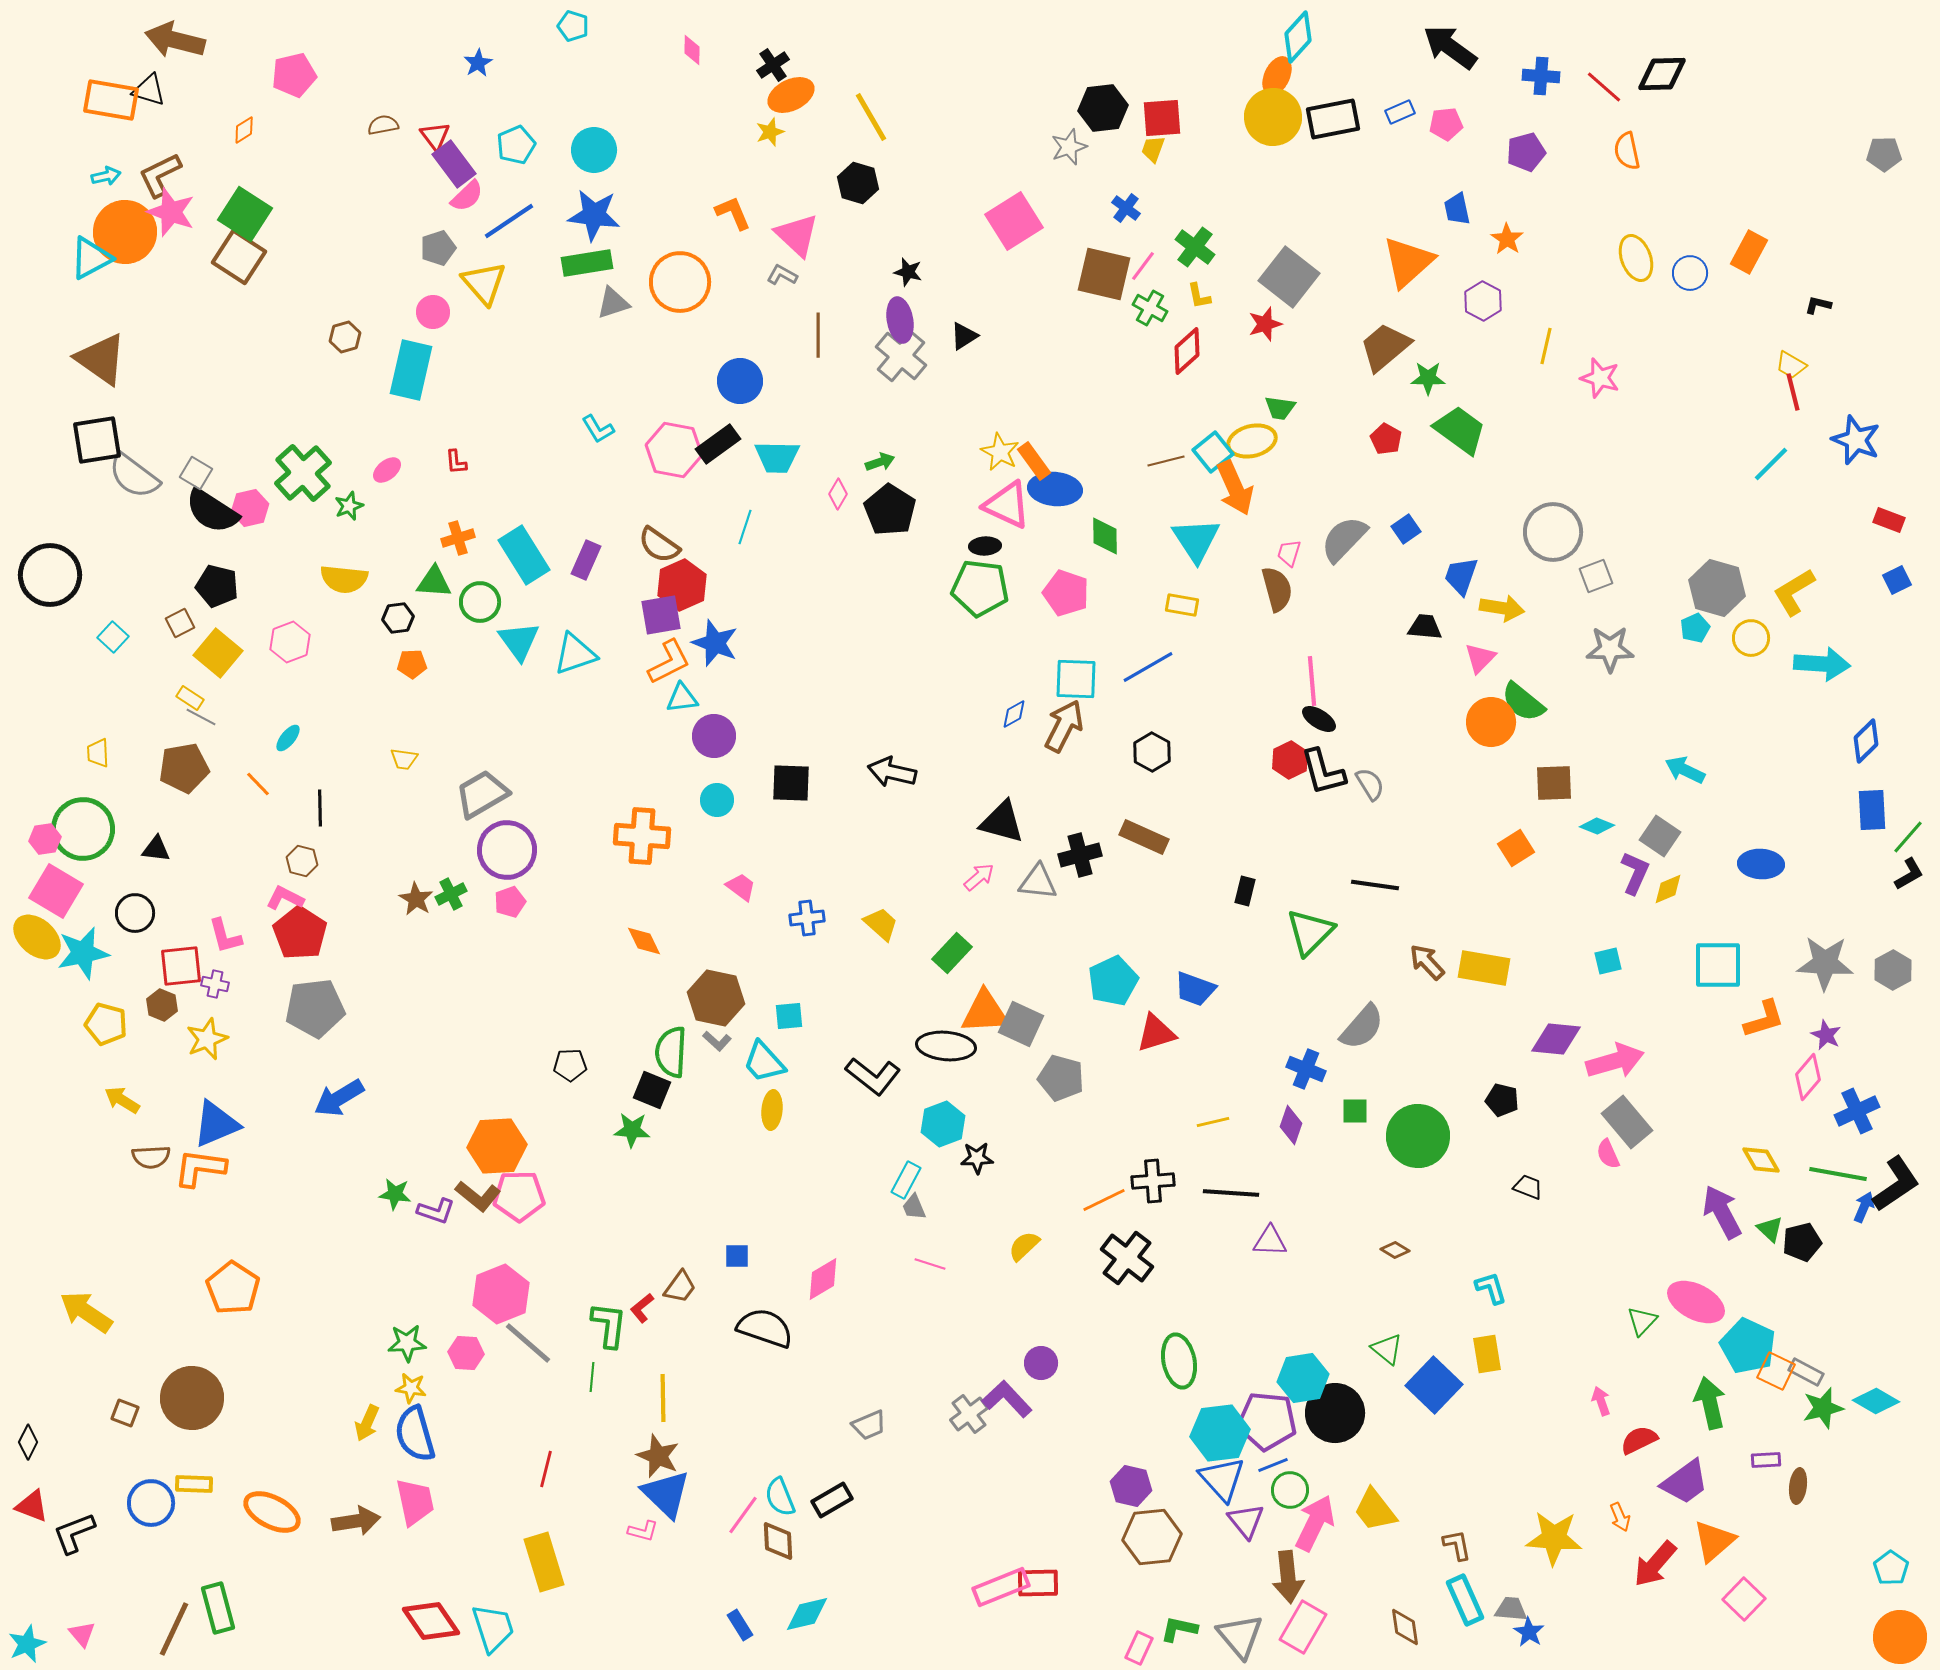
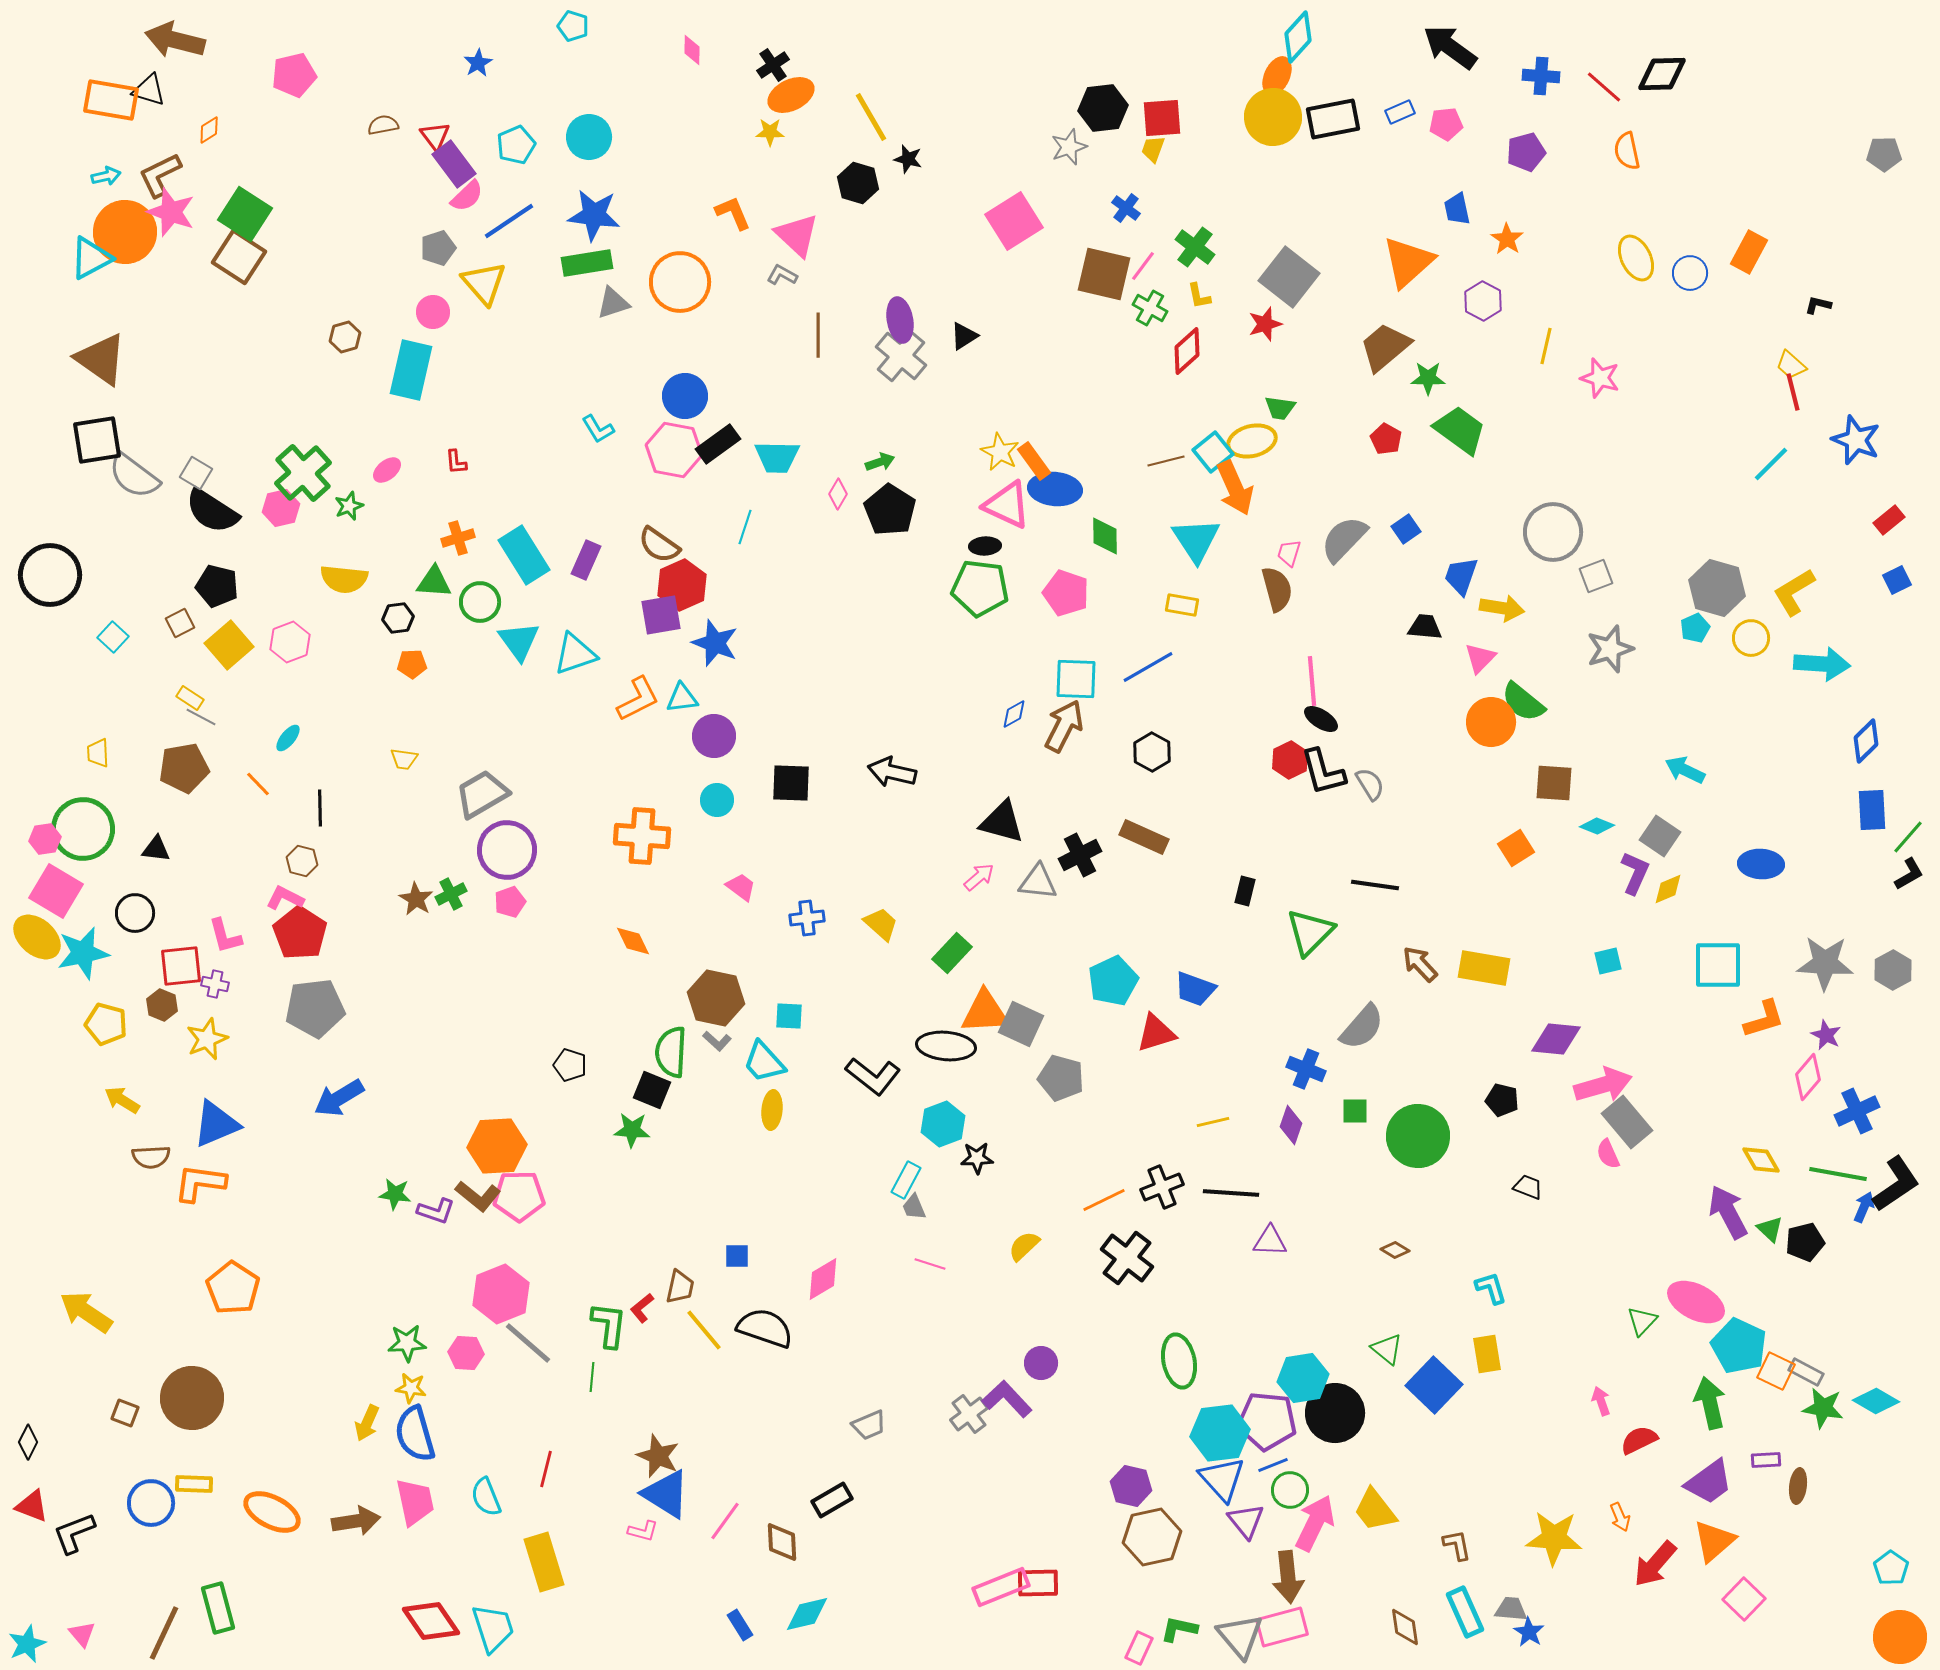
orange diamond at (244, 130): moved 35 px left
yellow star at (770, 132): rotated 20 degrees clockwise
cyan circle at (594, 150): moved 5 px left, 13 px up
yellow ellipse at (1636, 258): rotated 6 degrees counterclockwise
black star at (908, 272): moved 113 px up
yellow trapezoid at (1791, 365): rotated 12 degrees clockwise
blue circle at (740, 381): moved 55 px left, 15 px down
pink hexagon at (250, 508): moved 31 px right
red rectangle at (1889, 520): rotated 60 degrees counterclockwise
gray star at (1610, 649): rotated 18 degrees counterclockwise
yellow square at (218, 653): moved 11 px right, 8 px up; rotated 9 degrees clockwise
orange L-shape at (669, 662): moved 31 px left, 37 px down
black ellipse at (1319, 719): moved 2 px right
brown square at (1554, 783): rotated 6 degrees clockwise
black cross at (1080, 855): rotated 12 degrees counterclockwise
orange diamond at (644, 941): moved 11 px left
brown arrow at (1427, 962): moved 7 px left, 2 px down
cyan square at (789, 1016): rotated 8 degrees clockwise
pink arrow at (1615, 1061): moved 12 px left, 24 px down
black pentagon at (570, 1065): rotated 20 degrees clockwise
orange L-shape at (200, 1168): moved 15 px down
black cross at (1153, 1181): moved 9 px right, 6 px down; rotated 18 degrees counterclockwise
purple arrow at (1722, 1212): moved 6 px right
black pentagon at (1802, 1242): moved 3 px right
brown trapezoid at (680, 1287): rotated 24 degrees counterclockwise
cyan pentagon at (1748, 1346): moved 9 px left
yellow line at (663, 1398): moved 41 px right, 68 px up; rotated 39 degrees counterclockwise
green star at (1823, 1408): rotated 24 degrees clockwise
purple trapezoid at (1685, 1482): moved 24 px right
blue triangle at (666, 1494): rotated 12 degrees counterclockwise
cyan semicircle at (780, 1497): moved 294 px left
pink line at (743, 1515): moved 18 px left, 6 px down
brown hexagon at (1152, 1537): rotated 6 degrees counterclockwise
brown diamond at (778, 1541): moved 4 px right, 1 px down
cyan rectangle at (1465, 1600): moved 12 px down
pink rectangle at (1303, 1627): moved 21 px left; rotated 45 degrees clockwise
brown line at (174, 1629): moved 10 px left, 4 px down
